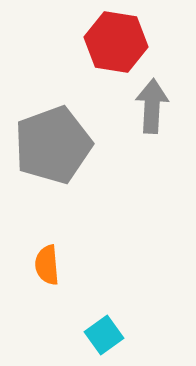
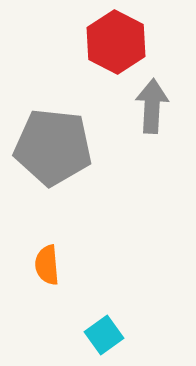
red hexagon: rotated 18 degrees clockwise
gray pentagon: moved 2 px down; rotated 26 degrees clockwise
